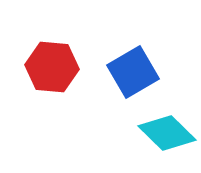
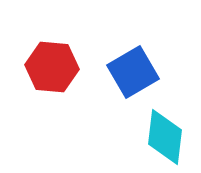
cyan diamond: moved 2 px left, 4 px down; rotated 52 degrees clockwise
